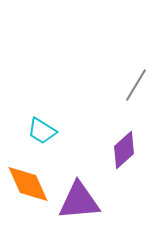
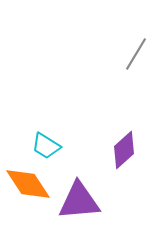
gray line: moved 31 px up
cyan trapezoid: moved 4 px right, 15 px down
orange diamond: rotated 9 degrees counterclockwise
